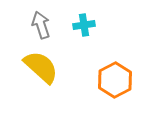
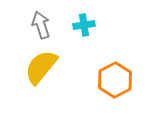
yellow semicircle: rotated 93 degrees counterclockwise
